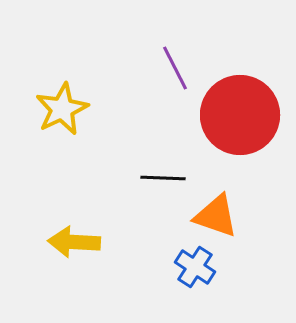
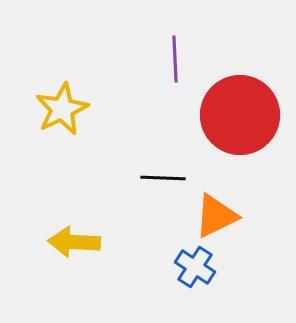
purple line: moved 9 px up; rotated 24 degrees clockwise
orange triangle: rotated 45 degrees counterclockwise
